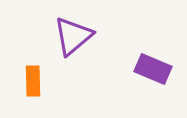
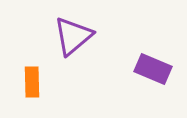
orange rectangle: moved 1 px left, 1 px down
